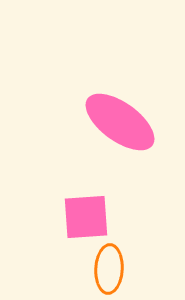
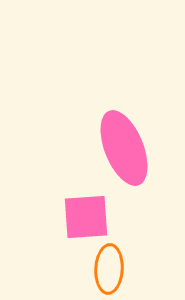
pink ellipse: moved 4 px right, 26 px down; rotated 32 degrees clockwise
